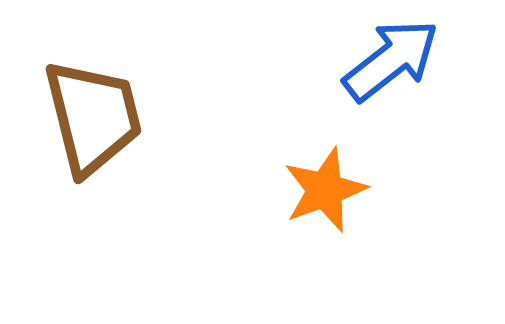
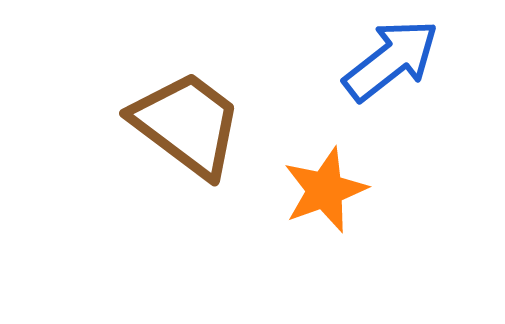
brown trapezoid: moved 94 px right, 7 px down; rotated 39 degrees counterclockwise
